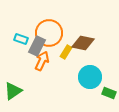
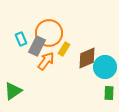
cyan rectangle: rotated 48 degrees clockwise
brown diamond: moved 4 px right, 15 px down; rotated 35 degrees counterclockwise
yellow rectangle: moved 2 px left, 3 px up
orange arrow: moved 4 px right; rotated 12 degrees clockwise
cyan circle: moved 15 px right, 10 px up
green rectangle: rotated 72 degrees clockwise
